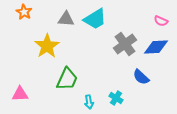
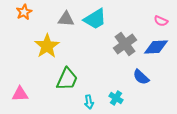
orange star: rotated 14 degrees clockwise
